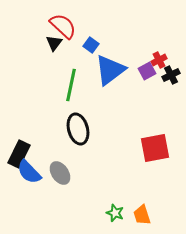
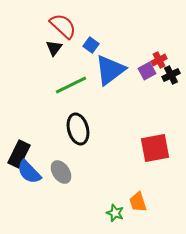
black triangle: moved 5 px down
green line: rotated 52 degrees clockwise
gray ellipse: moved 1 px right, 1 px up
orange trapezoid: moved 4 px left, 13 px up
